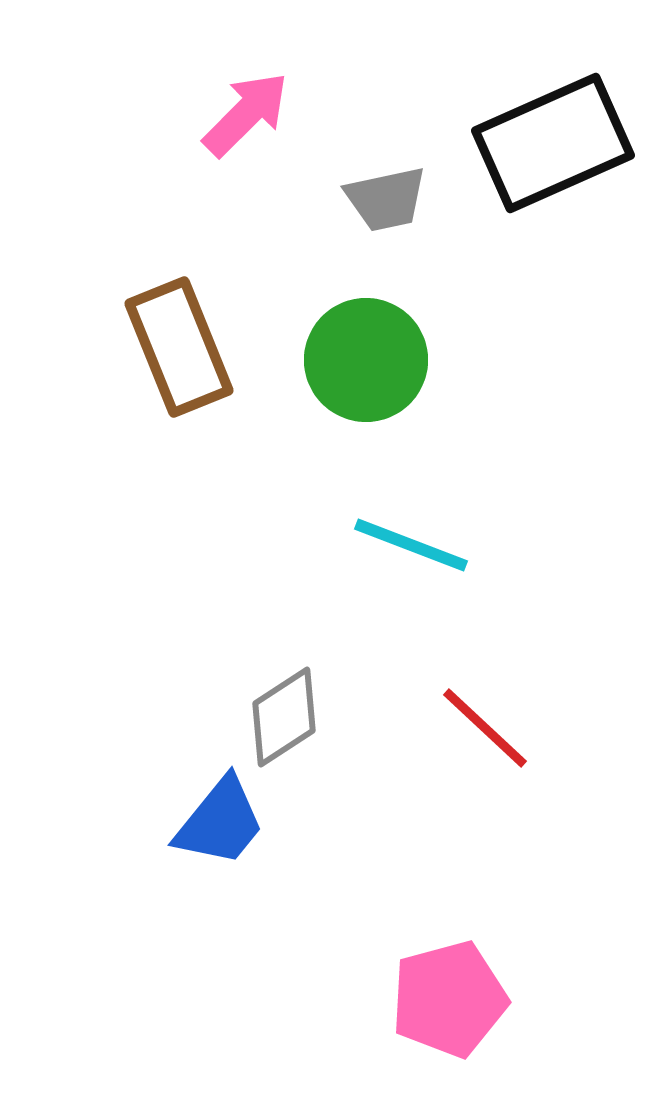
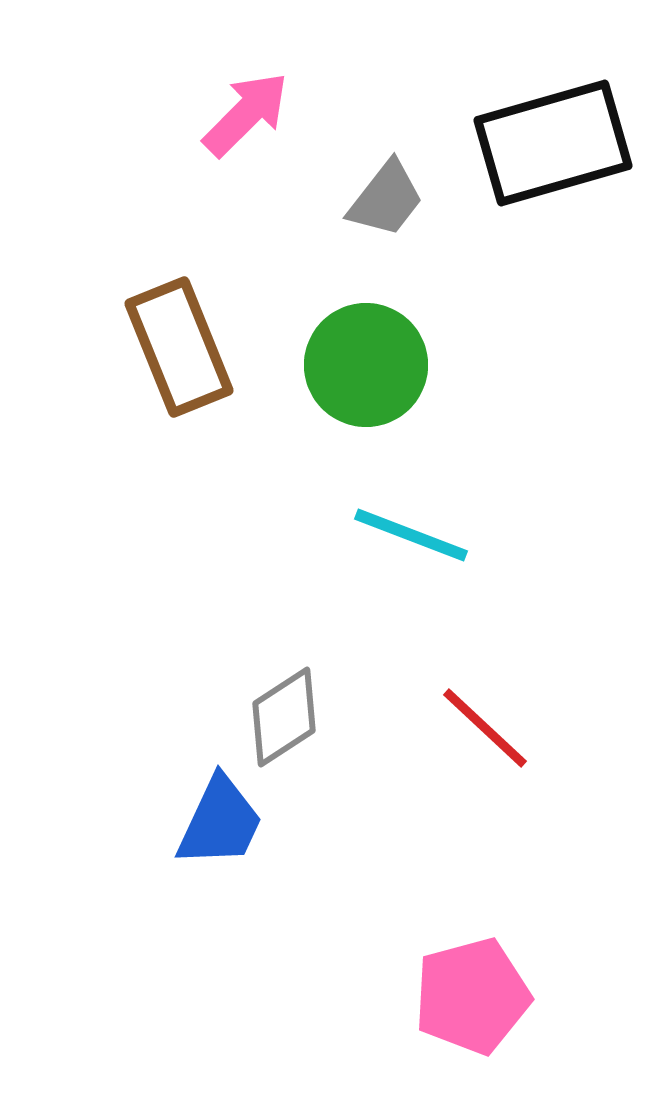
black rectangle: rotated 8 degrees clockwise
gray trapezoid: rotated 40 degrees counterclockwise
green circle: moved 5 px down
cyan line: moved 10 px up
blue trapezoid: rotated 14 degrees counterclockwise
pink pentagon: moved 23 px right, 3 px up
